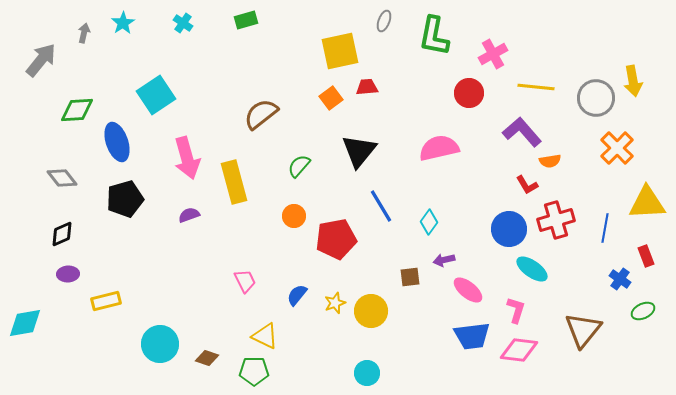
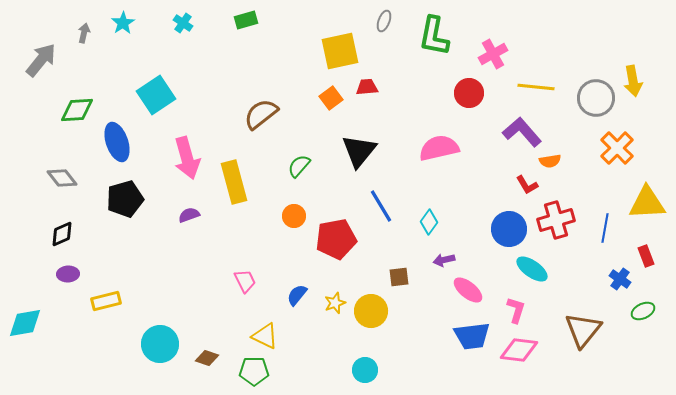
brown square at (410, 277): moved 11 px left
cyan circle at (367, 373): moved 2 px left, 3 px up
